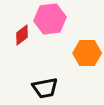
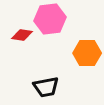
red diamond: rotated 45 degrees clockwise
black trapezoid: moved 1 px right, 1 px up
